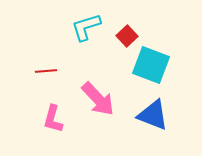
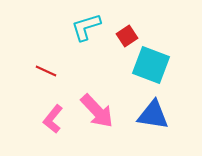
red square: rotated 10 degrees clockwise
red line: rotated 30 degrees clockwise
pink arrow: moved 1 px left, 12 px down
blue triangle: rotated 12 degrees counterclockwise
pink L-shape: rotated 24 degrees clockwise
